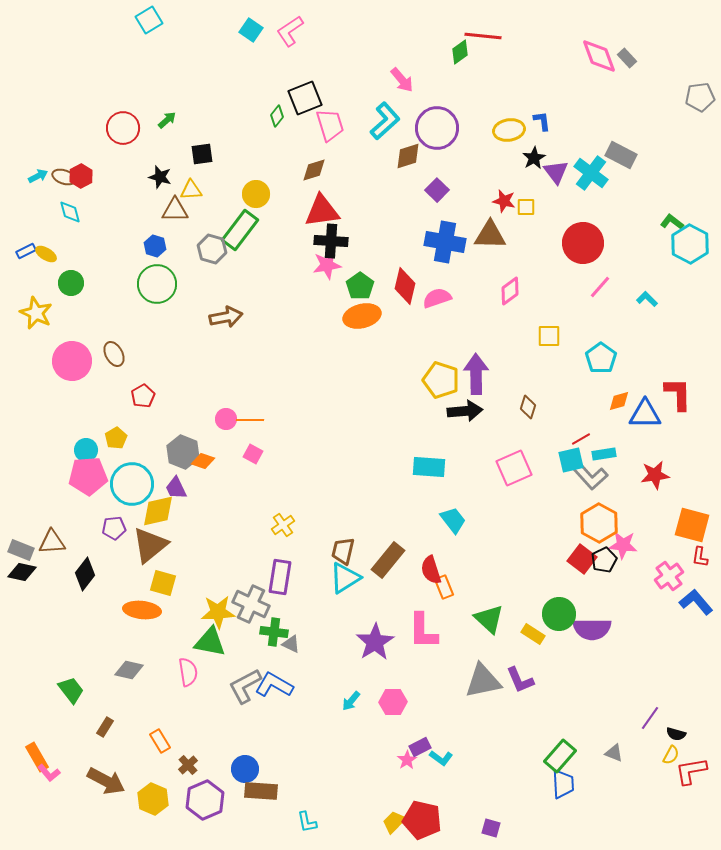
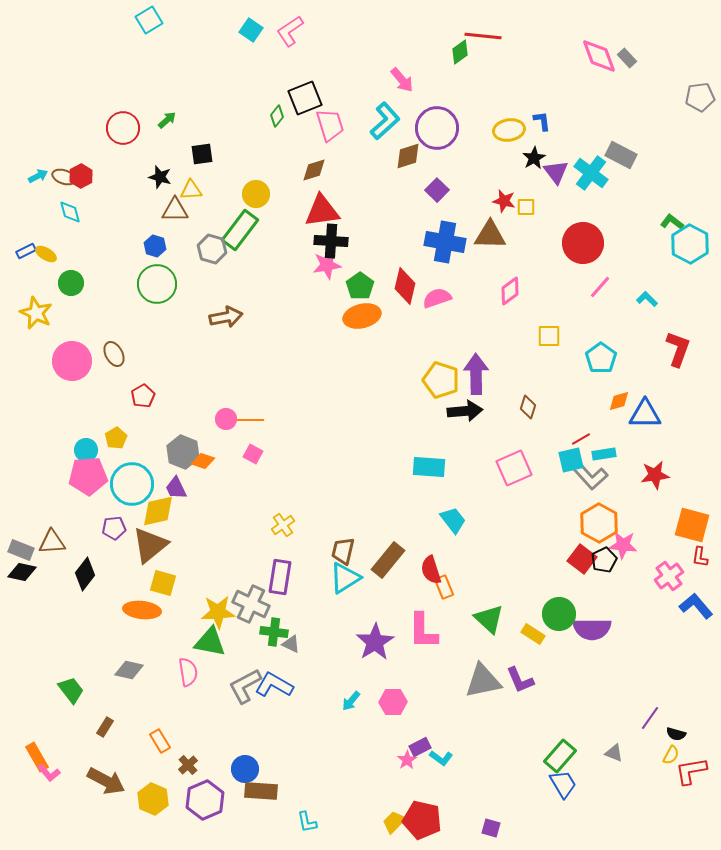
red L-shape at (678, 394): moved 45 px up; rotated 21 degrees clockwise
blue L-shape at (696, 602): moved 4 px down
blue trapezoid at (563, 784): rotated 28 degrees counterclockwise
